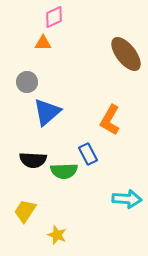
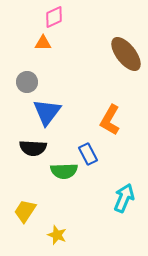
blue triangle: rotated 12 degrees counterclockwise
black semicircle: moved 12 px up
cyan arrow: moved 3 px left, 1 px up; rotated 72 degrees counterclockwise
